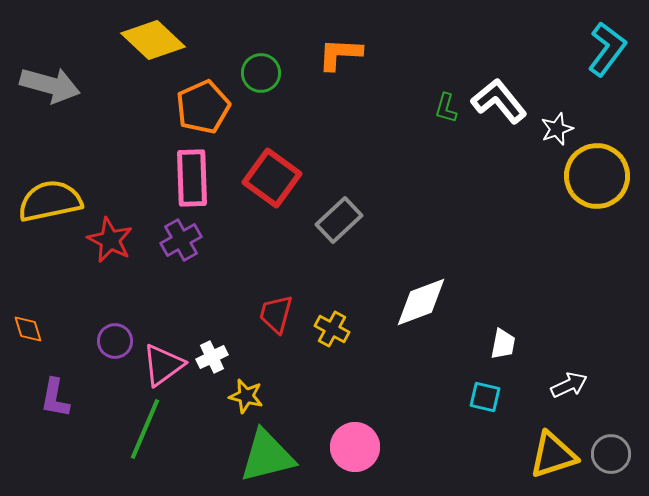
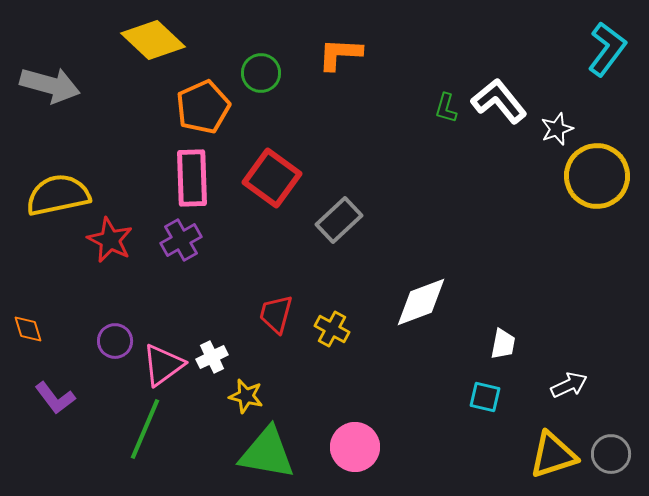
yellow semicircle: moved 8 px right, 6 px up
purple L-shape: rotated 48 degrees counterclockwise
green triangle: moved 3 px up; rotated 24 degrees clockwise
